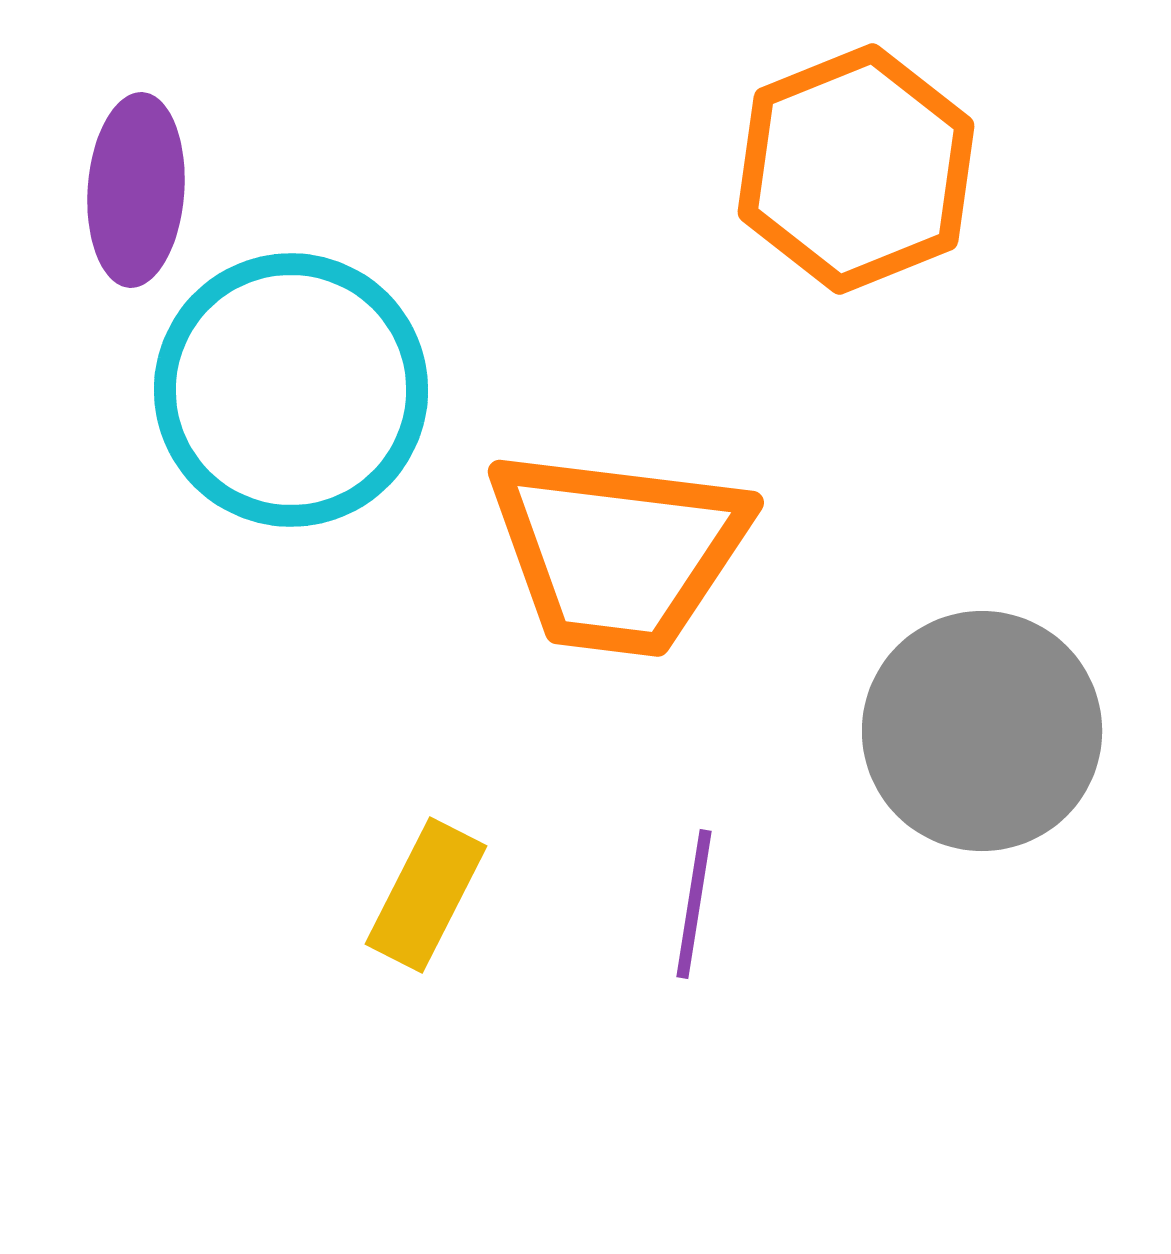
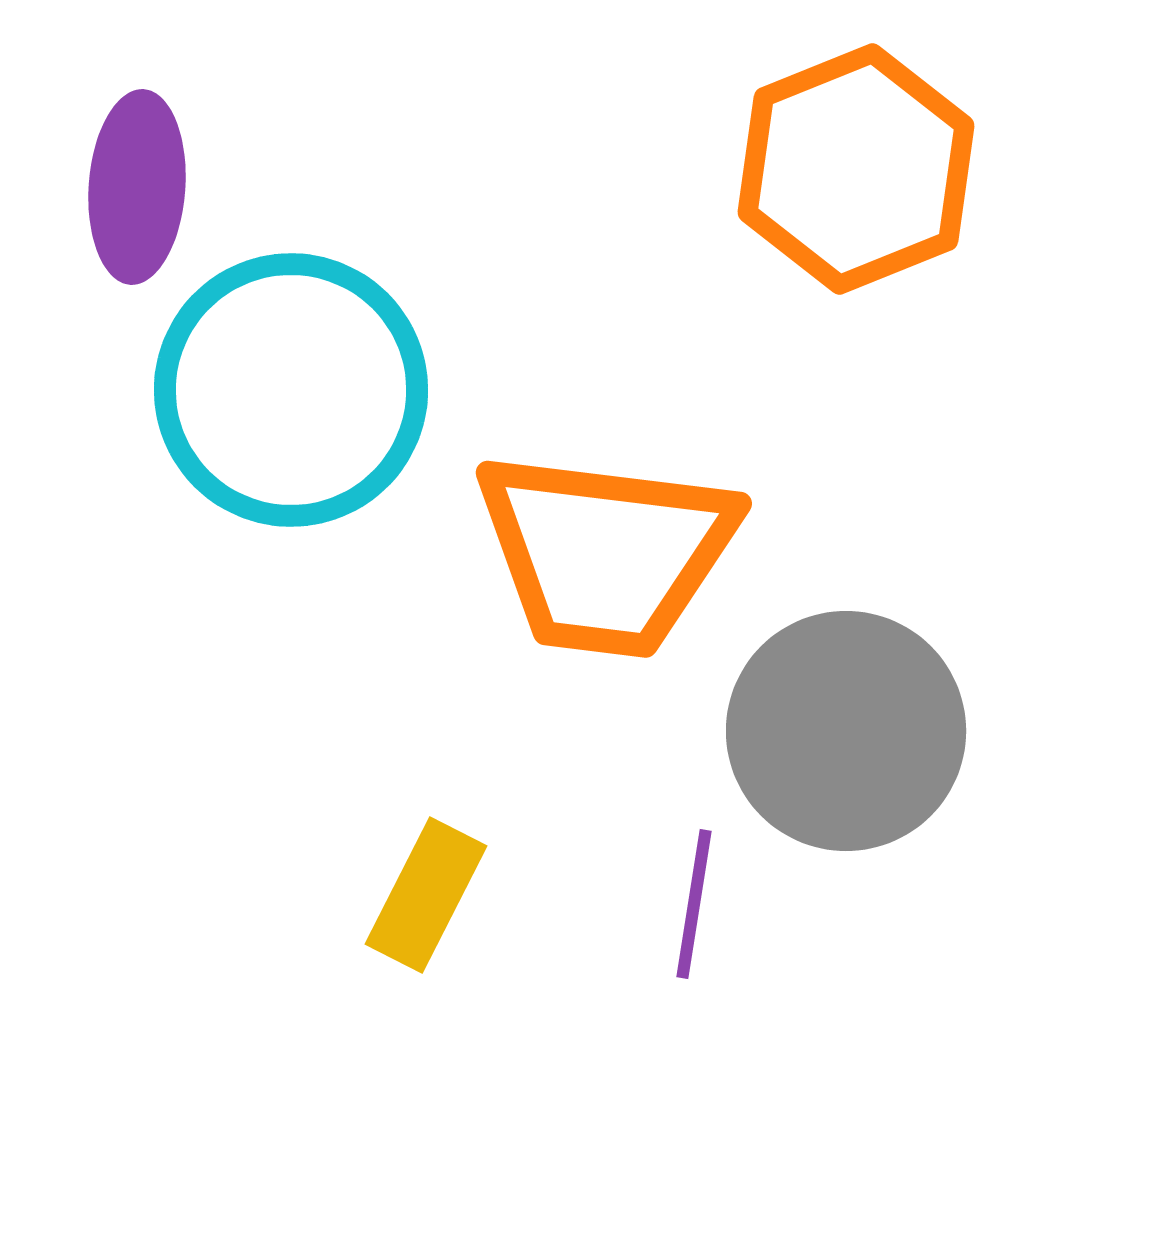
purple ellipse: moved 1 px right, 3 px up
orange trapezoid: moved 12 px left, 1 px down
gray circle: moved 136 px left
